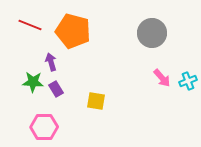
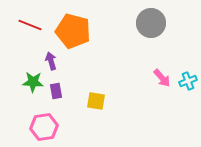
gray circle: moved 1 px left, 10 px up
purple arrow: moved 1 px up
purple rectangle: moved 2 px down; rotated 21 degrees clockwise
pink hexagon: rotated 8 degrees counterclockwise
